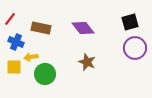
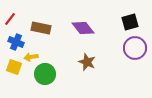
yellow square: rotated 21 degrees clockwise
